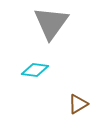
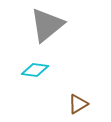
gray triangle: moved 4 px left, 2 px down; rotated 15 degrees clockwise
